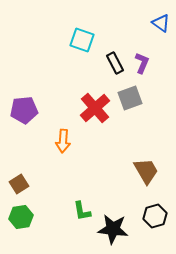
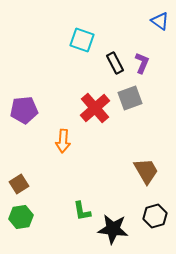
blue triangle: moved 1 px left, 2 px up
